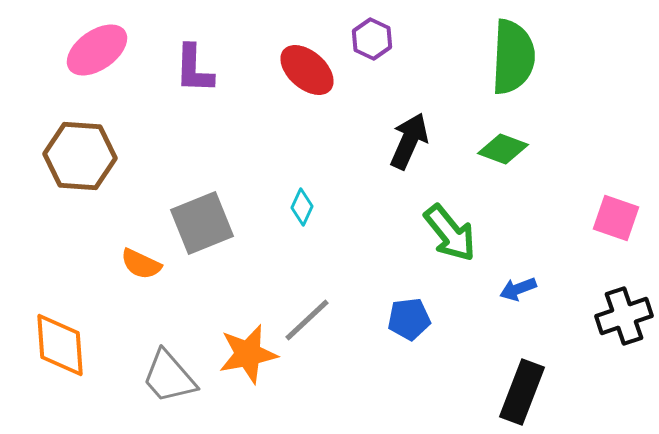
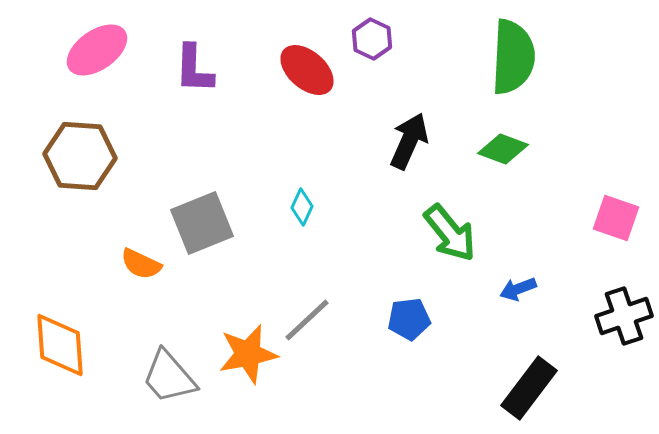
black rectangle: moved 7 px right, 4 px up; rotated 16 degrees clockwise
